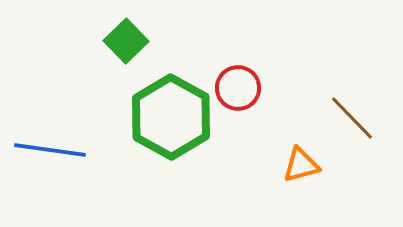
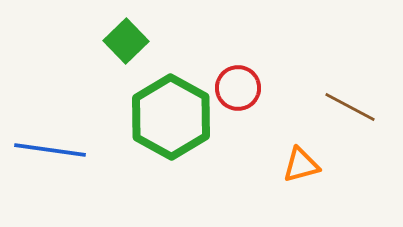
brown line: moved 2 px left, 11 px up; rotated 18 degrees counterclockwise
